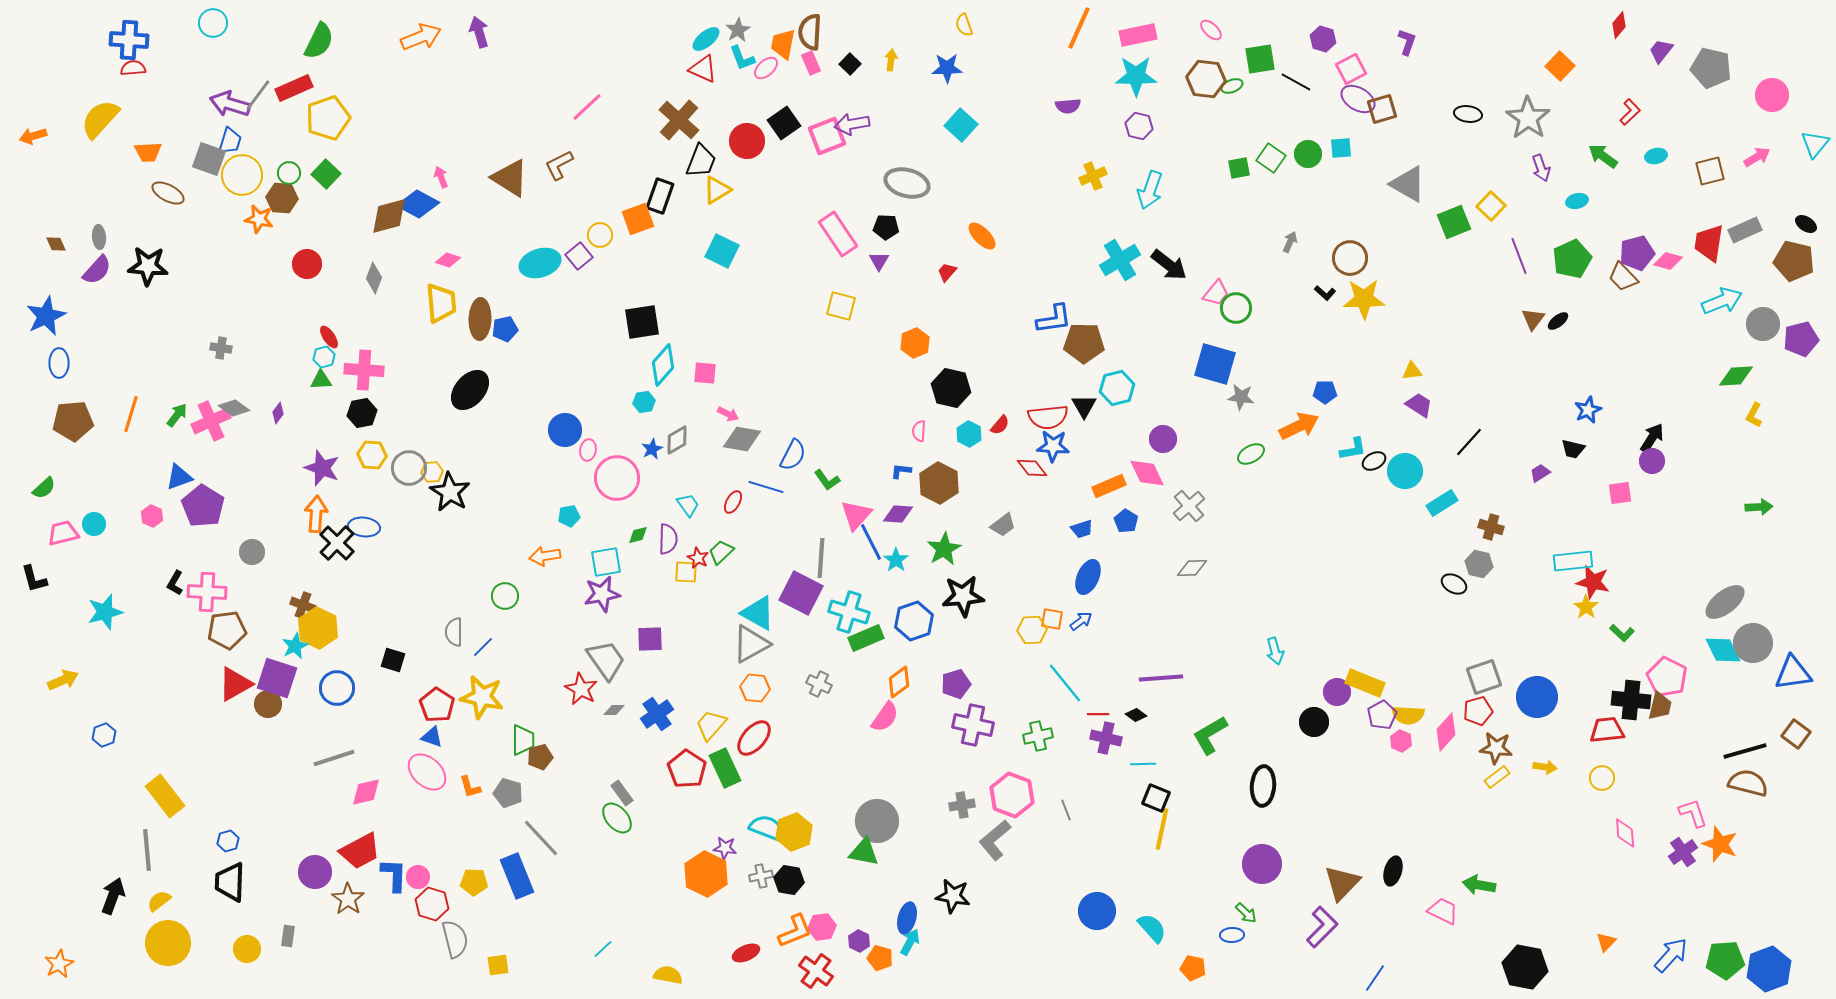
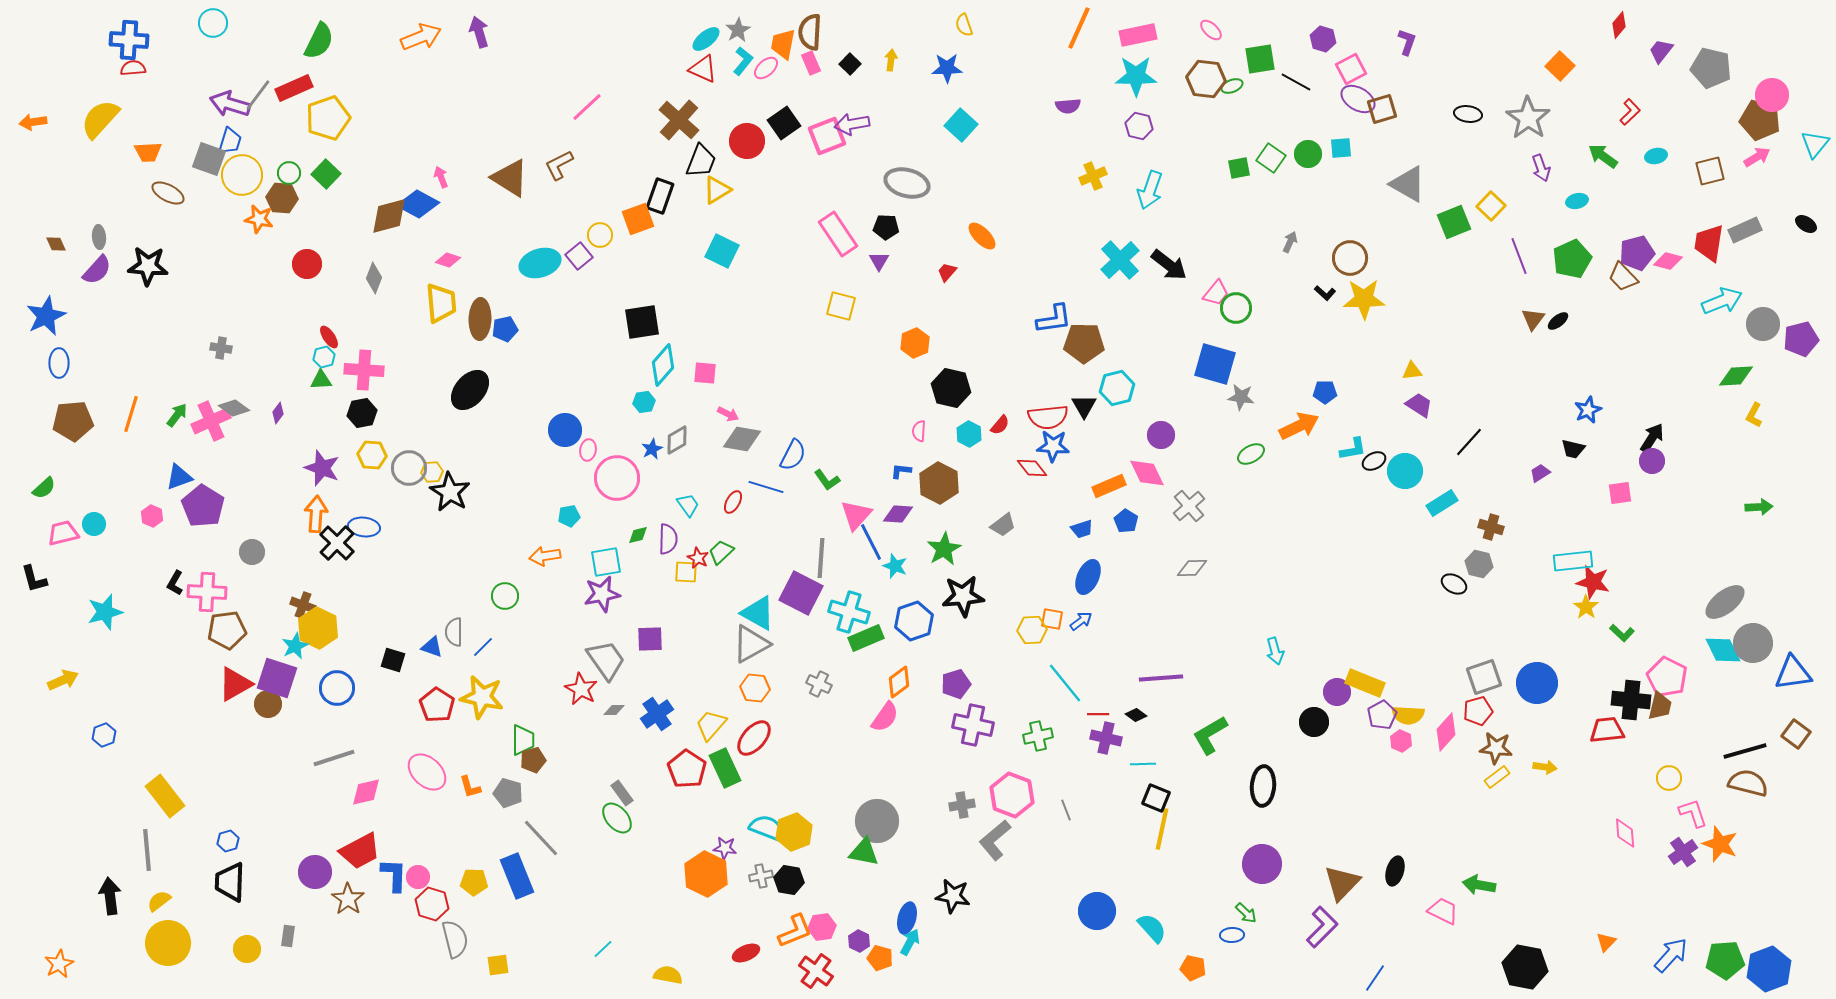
cyan L-shape at (742, 58): moved 1 px right, 3 px down; rotated 120 degrees counterclockwise
orange arrow at (33, 136): moved 14 px up; rotated 8 degrees clockwise
cyan cross at (1120, 260): rotated 12 degrees counterclockwise
brown pentagon at (1794, 261): moved 34 px left, 141 px up
purple circle at (1163, 439): moved 2 px left, 4 px up
cyan star at (896, 560): moved 1 px left, 6 px down; rotated 15 degrees counterclockwise
blue circle at (1537, 697): moved 14 px up
blue triangle at (432, 737): moved 90 px up
brown pentagon at (540, 757): moved 7 px left, 3 px down
yellow circle at (1602, 778): moved 67 px right
black ellipse at (1393, 871): moved 2 px right
black arrow at (113, 896): moved 3 px left; rotated 27 degrees counterclockwise
